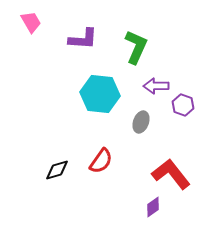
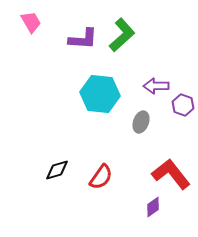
green L-shape: moved 14 px left, 12 px up; rotated 24 degrees clockwise
red semicircle: moved 16 px down
